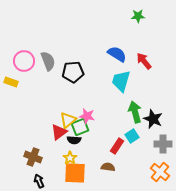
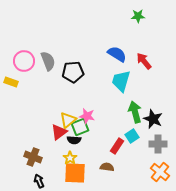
gray cross: moved 5 px left
brown semicircle: moved 1 px left
